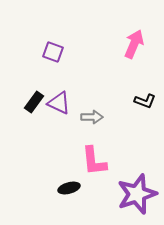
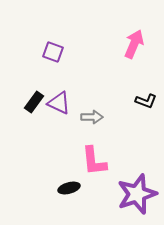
black L-shape: moved 1 px right
